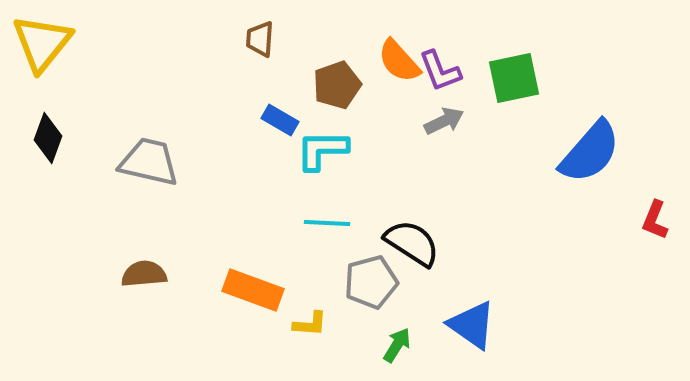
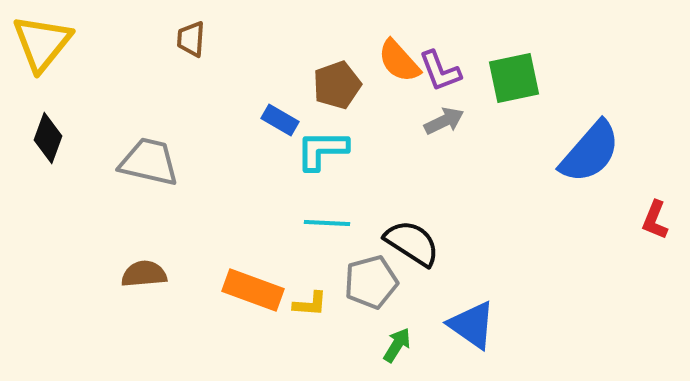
brown trapezoid: moved 69 px left
yellow L-shape: moved 20 px up
